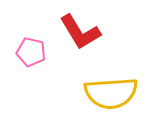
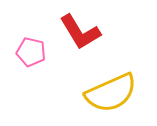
yellow semicircle: rotated 20 degrees counterclockwise
